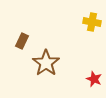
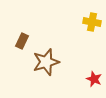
brown star: moved 1 px up; rotated 20 degrees clockwise
